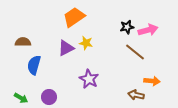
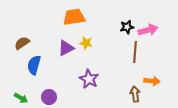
orange trapezoid: rotated 25 degrees clockwise
brown semicircle: moved 1 px left, 1 px down; rotated 35 degrees counterclockwise
brown line: rotated 55 degrees clockwise
brown arrow: moved 1 px left, 1 px up; rotated 70 degrees clockwise
